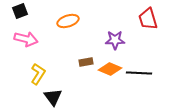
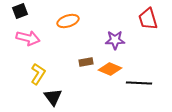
pink arrow: moved 2 px right, 1 px up
black line: moved 10 px down
